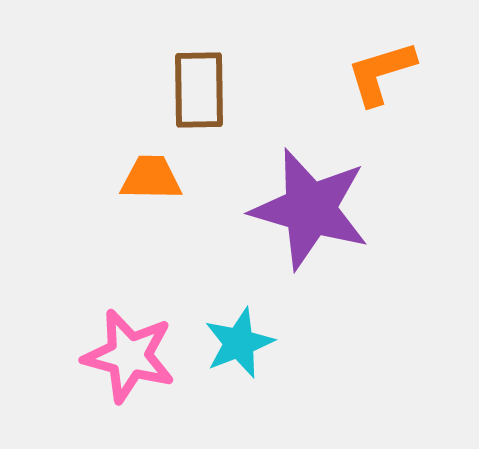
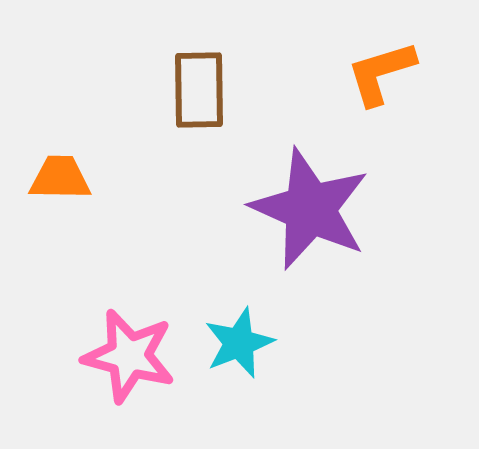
orange trapezoid: moved 91 px left
purple star: rotated 8 degrees clockwise
